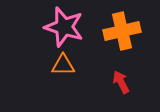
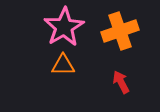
pink star: rotated 24 degrees clockwise
orange cross: moved 2 px left; rotated 6 degrees counterclockwise
